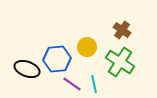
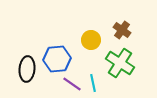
yellow circle: moved 4 px right, 7 px up
green cross: moved 1 px down
black ellipse: rotated 75 degrees clockwise
cyan line: moved 1 px left, 1 px up
